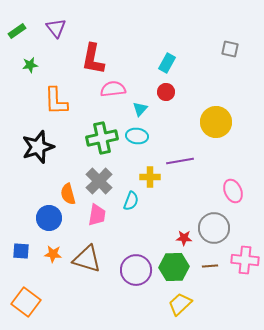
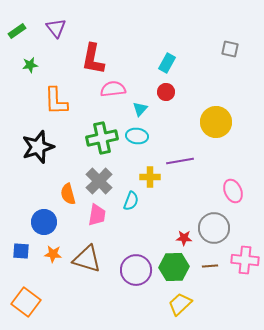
blue circle: moved 5 px left, 4 px down
